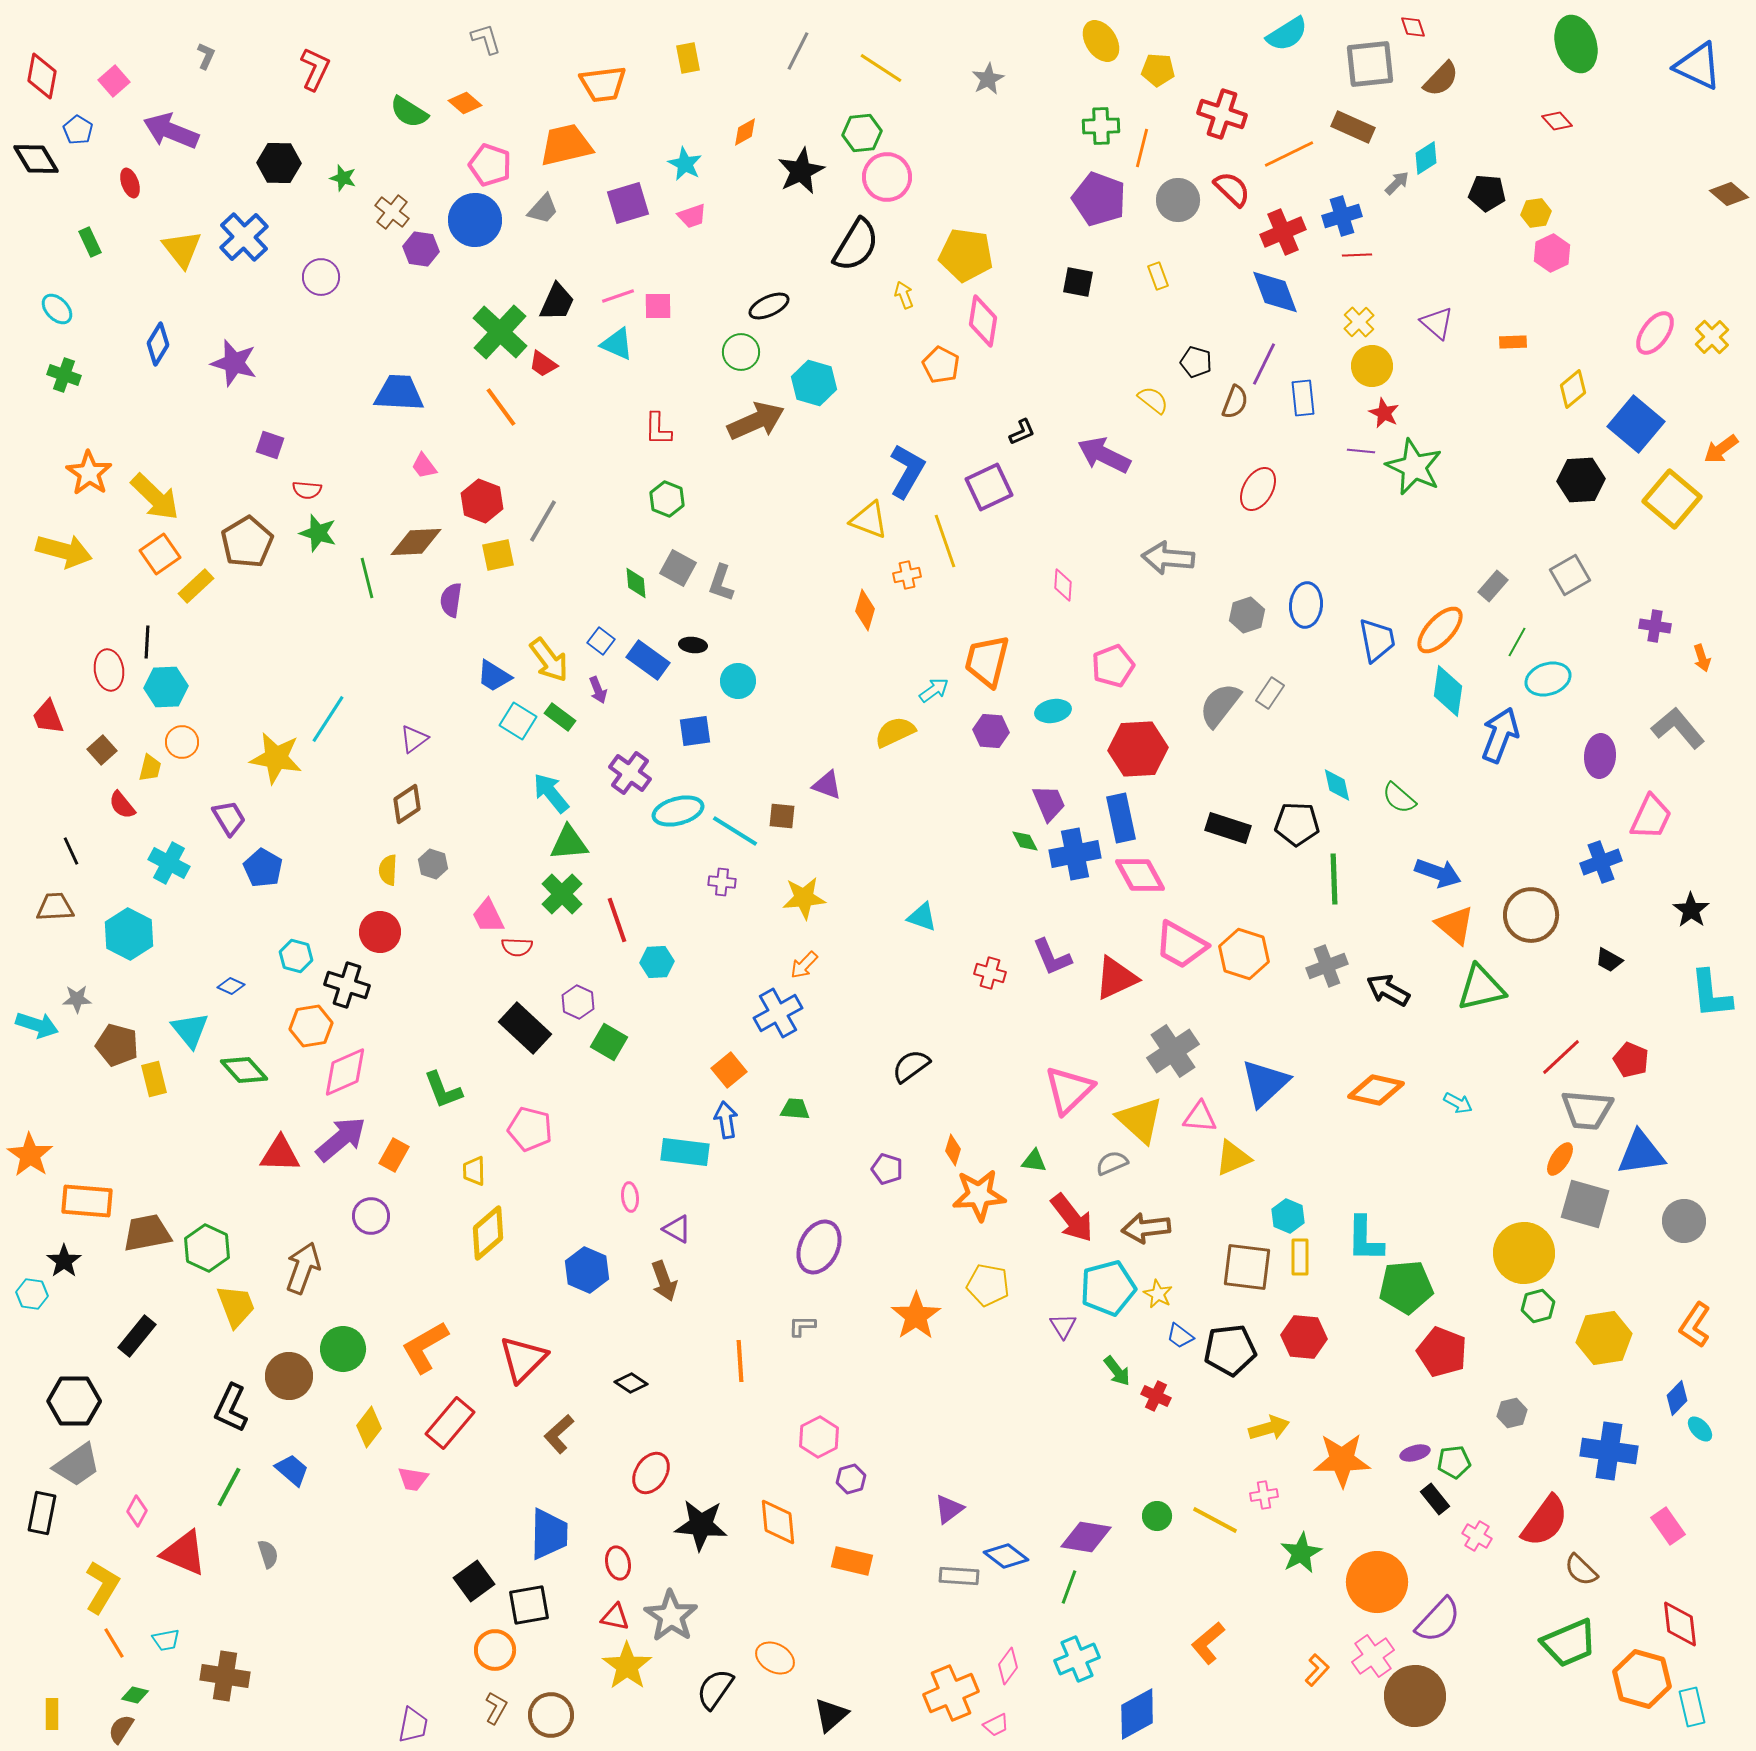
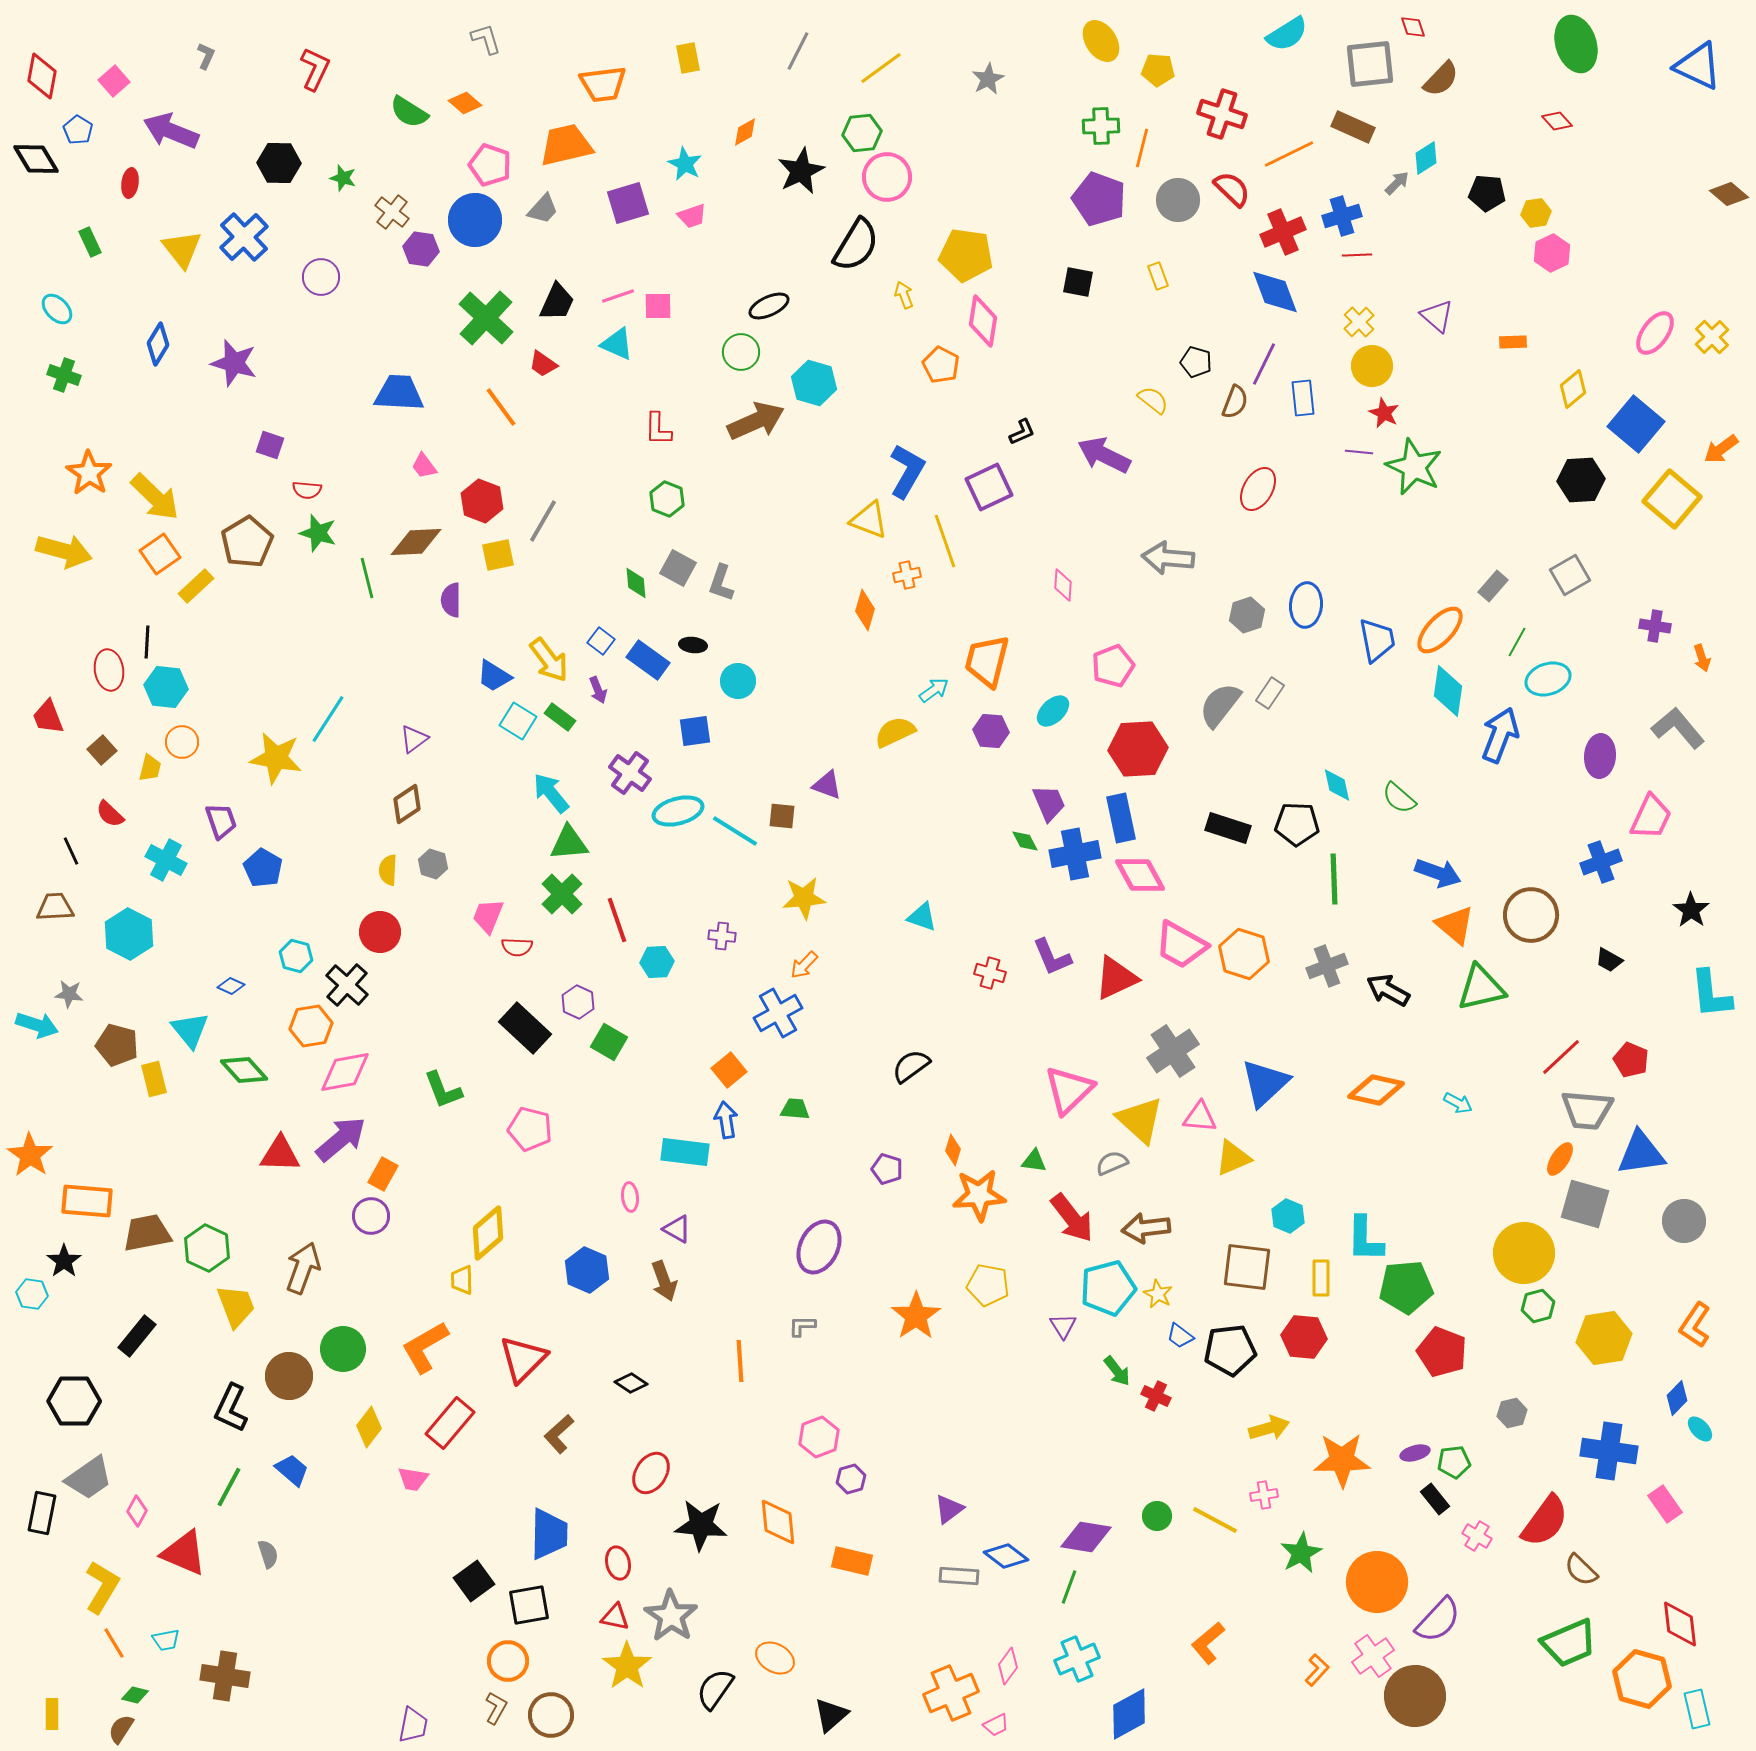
yellow line at (881, 68): rotated 69 degrees counterclockwise
red ellipse at (130, 183): rotated 28 degrees clockwise
purple triangle at (1437, 323): moved 7 px up
green cross at (500, 332): moved 14 px left, 14 px up
purple line at (1361, 451): moved 2 px left, 1 px down
purple semicircle at (451, 600): rotated 8 degrees counterclockwise
cyan hexagon at (166, 687): rotated 9 degrees clockwise
cyan ellipse at (1053, 711): rotated 32 degrees counterclockwise
red semicircle at (122, 805): moved 12 px left, 9 px down; rotated 8 degrees counterclockwise
purple trapezoid at (229, 818): moved 8 px left, 3 px down; rotated 12 degrees clockwise
cyan cross at (169, 863): moved 3 px left, 3 px up
purple cross at (722, 882): moved 54 px down
pink trapezoid at (488, 916): rotated 48 degrees clockwise
black cross at (347, 985): rotated 24 degrees clockwise
gray star at (77, 999): moved 8 px left, 5 px up; rotated 8 degrees clockwise
pink diamond at (345, 1072): rotated 14 degrees clockwise
orange rectangle at (394, 1155): moved 11 px left, 19 px down
yellow trapezoid at (474, 1171): moved 12 px left, 109 px down
yellow rectangle at (1300, 1257): moved 21 px right, 21 px down
pink hexagon at (819, 1437): rotated 6 degrees clockwise
gray trapezoid at (77, 1465): moved 12 px right, 13 px down
pink rectangle at (1668, 1526): moved 3 px left, 22 px up
orange circle at (495, 1650): moved 13 px right, 11 px down
cyan rectangle at (1692, 1707): moved 5 px right, 2 px down
blue diamond at (1137, 1714): moved 8 px left
